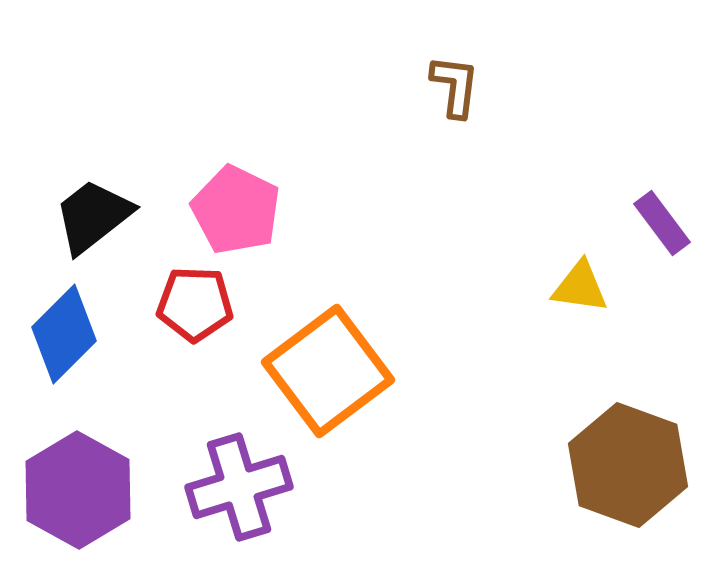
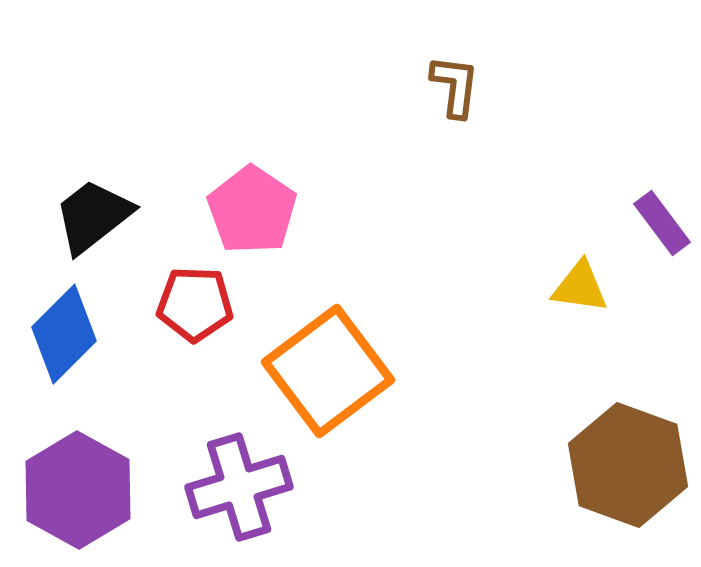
pink pentagon: moved 16 px right; rotated 8 degrees clockwise
